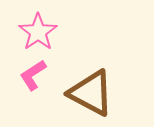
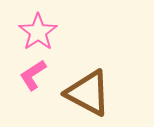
brown triangle: moved 3 px left
